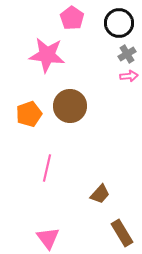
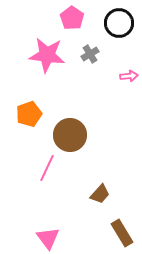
gray cross: moved 37 px left
brown circle: moved 29 px down
pink line: rotated 12 degrees clockwise
